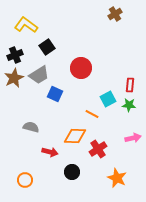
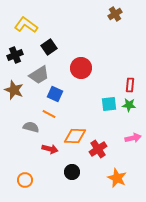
black square: moved 2 px right
brown star: moved 12 px down; rotated 24 degrees counterclockwise
cyan square: moved 1 px right, 5 px down; rotated 21 degrees clockwise
orange line: moved 43 px left
red arrow: moved 3 px up
